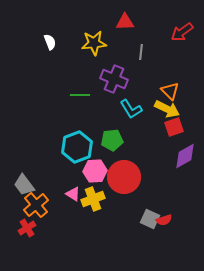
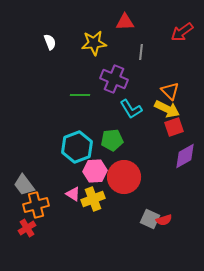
orange cross: rotated 25 degrees clockwise
